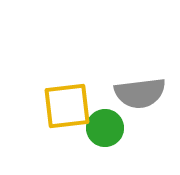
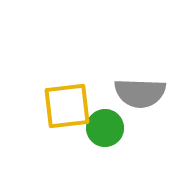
gray semicircle: rotated 9 degrees clockwise
